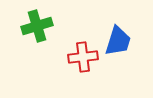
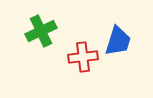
green cross: moved 4 px right, 5 px down; rotated 8 degrees counterclockwise
